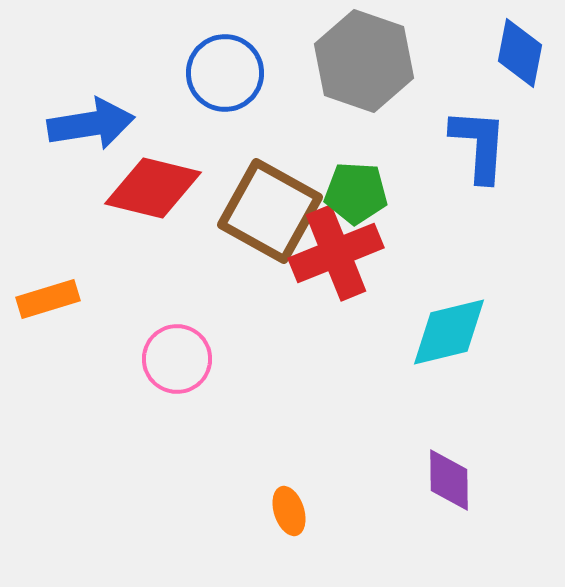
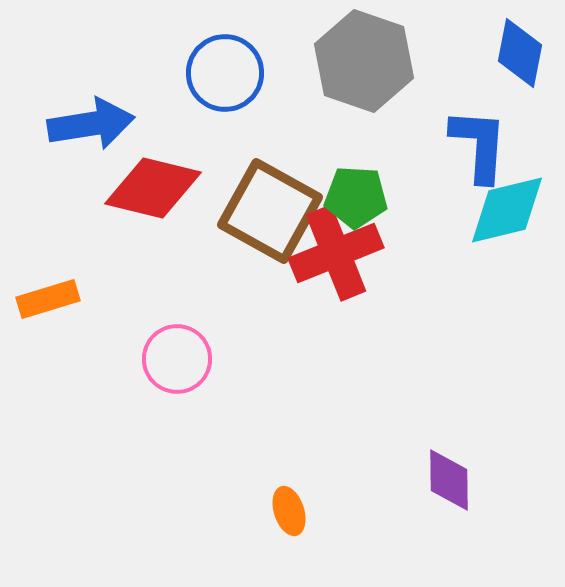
green pentagon: moved 4 px down
cyan diamond: moved 58 px right, 122 px up
